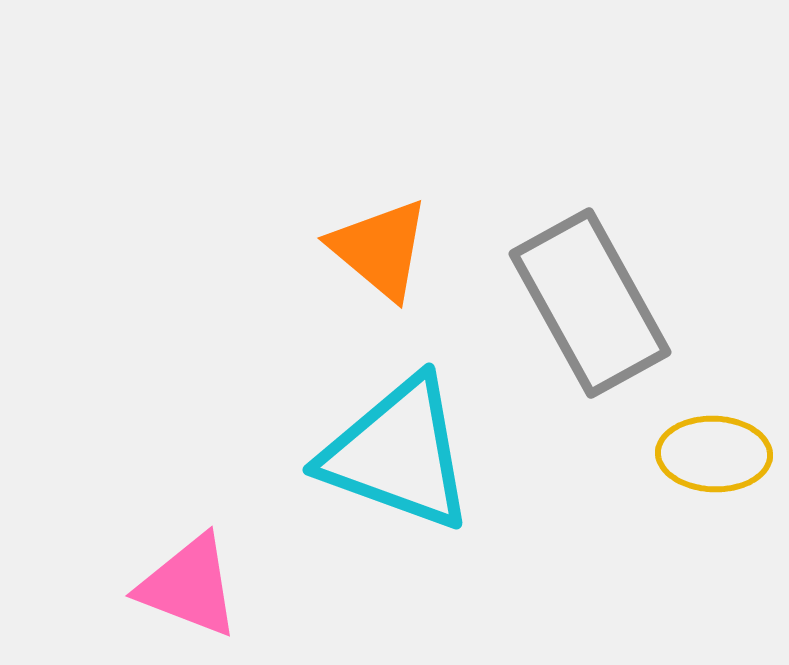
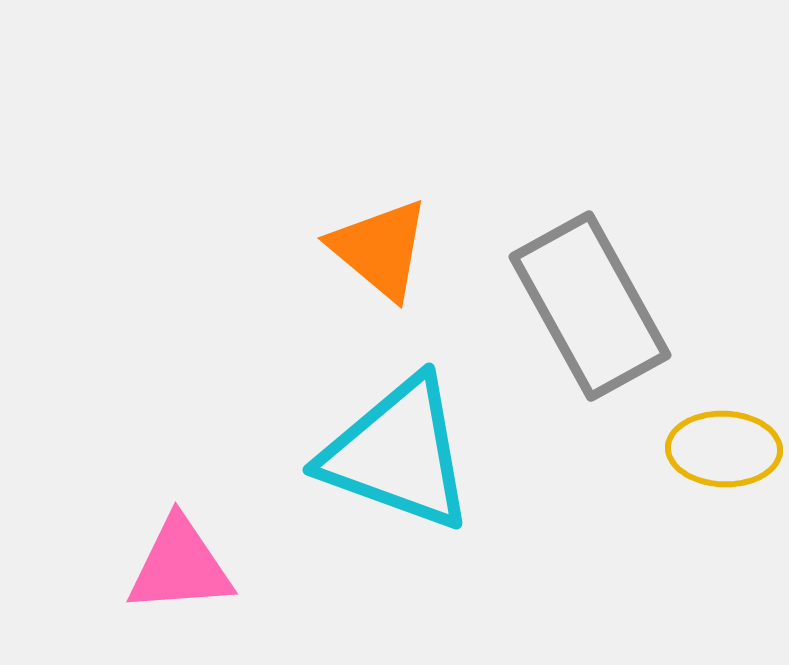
gray rectangle: moved 3 px down
yellow ellipse: moved 10 px right, 5 px up
pink triangle: moved 9 px left, 20 px up; rotated 25 degrees counterclockwise
